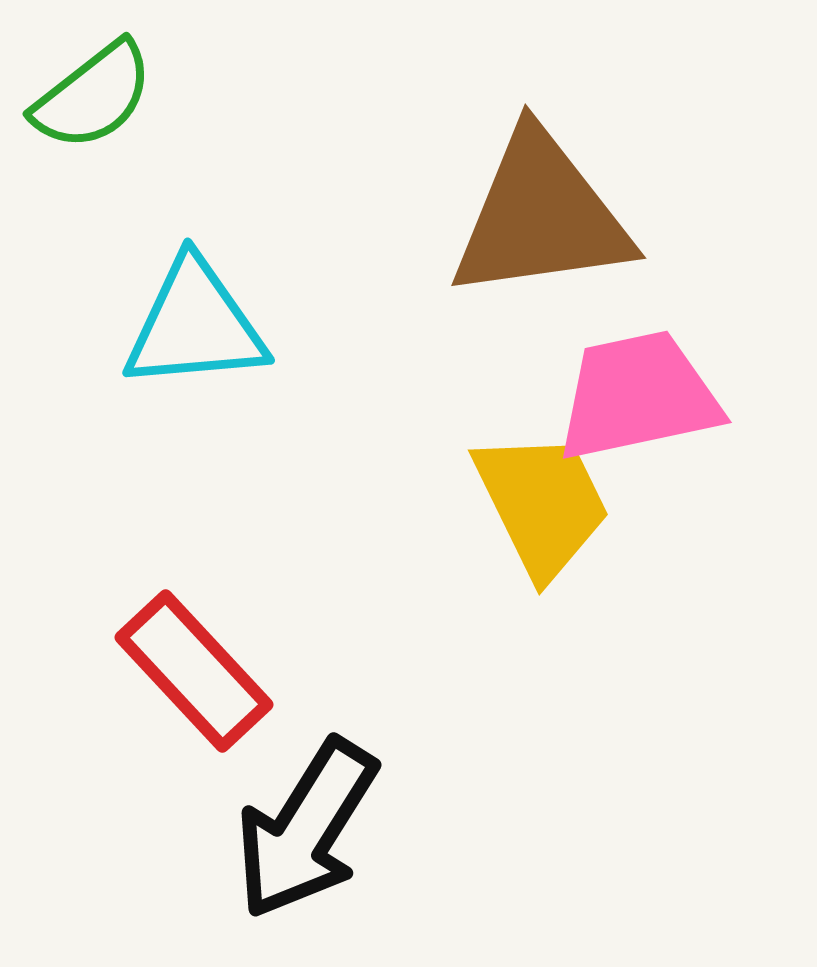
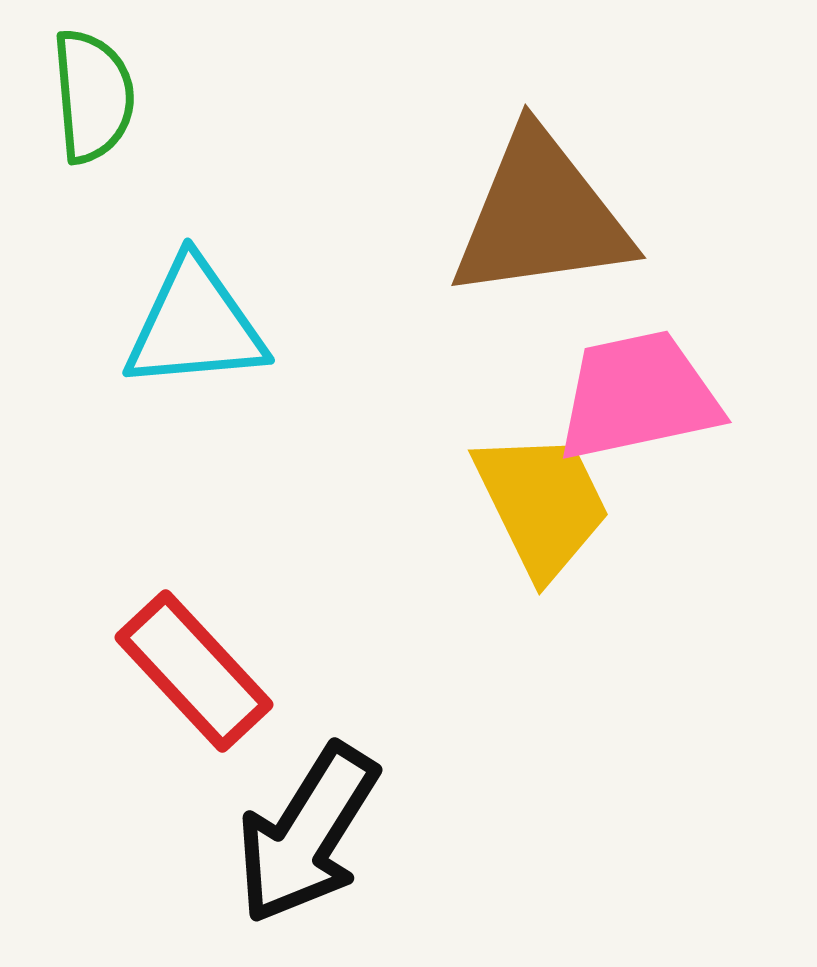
green semicircle: rotated 57 degrees counterclockwise
black arrow: moved 1 px right, 5 px down
